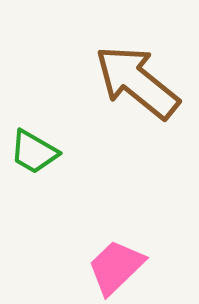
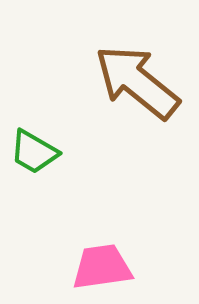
pink trapezoid: moved 14 px left; rotated 36 degrees clockwise
